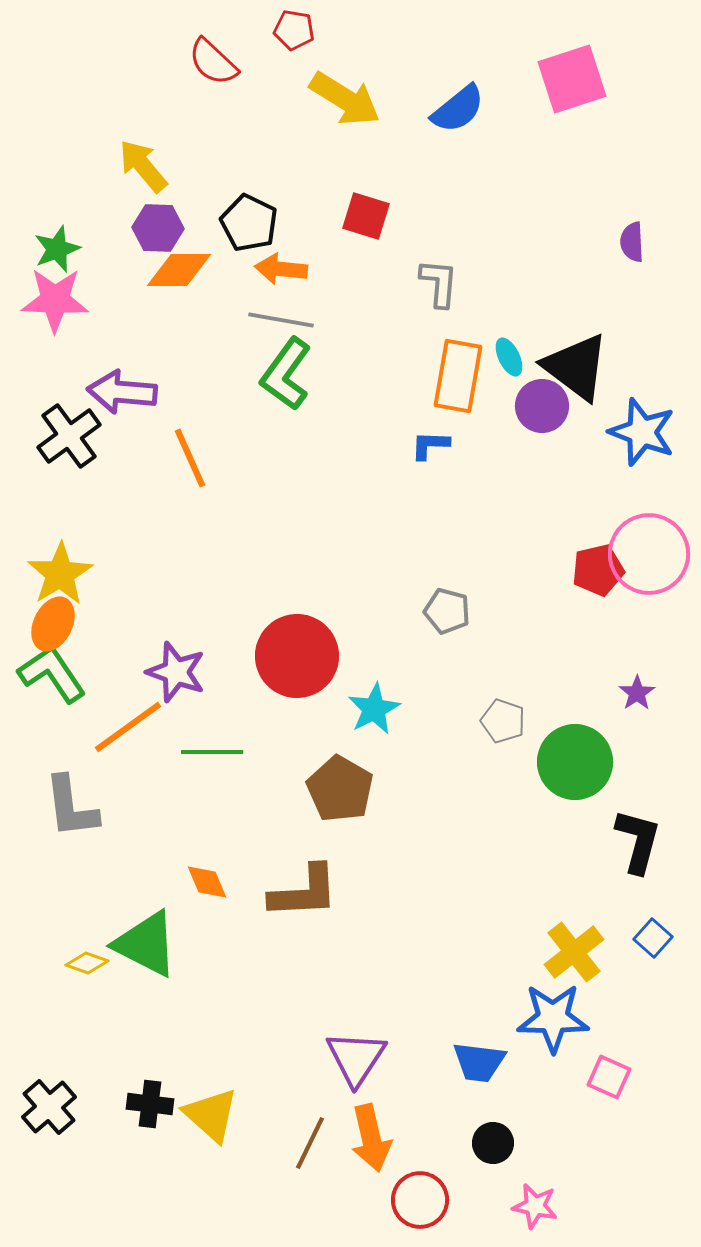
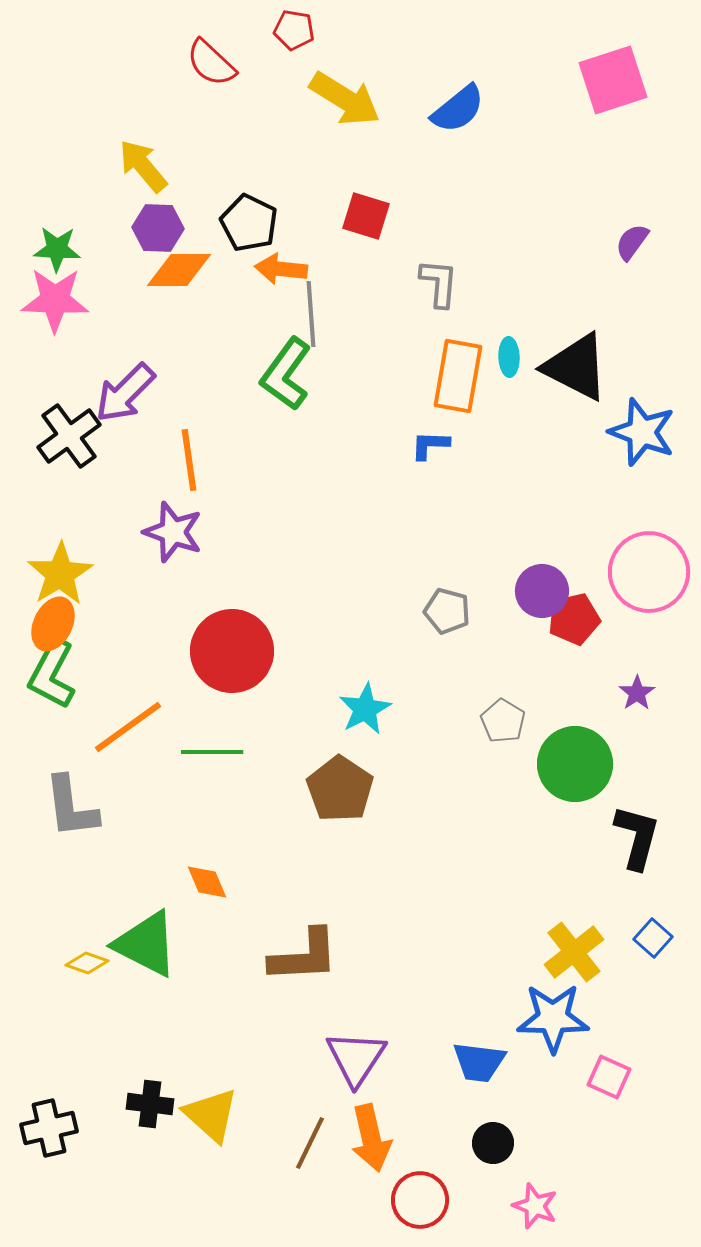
red semicircle at (213, 62): moved 2 px left, 1 px down
pink square at (572, 79): moved 41 px right, 1 px down
purple semicircle at (632, 242): rotated 39 degrees clockwise
green star at (57, 249): rotated 24 degrees clockwise
gray line at (281, 320): moved 30 px right, 6 px up; rotated 76 degrees clockwise
cyan ellipse at (509, 357): rotated 24 degrees clockwise
black triangle at (576, 367): rotated 10 degrees counterclockwise
purple arrow at (122, 392): moved 3 px right, 1 px down; rotated 50 degrees counterclockwise
purple circle at (542, 406): moved 185 px down
orange line at (190, 458): moved 1 px left, 2 px down; rotated 16 degrees clockwise
pink circle at (649, 554): moved 18 px down
red pentagon at (598, 570): moved 24 px left, 49 px down
red circle at (297, 656): moved 65 px left, 5 px up
purple star at (176, 672): moved 3 px left, 140 px up
green L-shape at (52, 674): rotated 118 degrees counterclockwise
cyan star at (374, 709): moved 9 px left
gray pentagon at (503, 721): rotated 12 degrees clockwise
green circle at (575, 762): moved 2 px down
brown pentagon at (340, 789): rotated 4 degrees clockwise
black L-shape at (638, 841): moved 1 px left, 4 px up
brown L-shape at (304, 892): moved 64 px down
black cross at (49, 1107): moved 21 px down; rotated 28 degrees clockwise
pink star at (535, 1206): rotated 9 degrees clockwise
